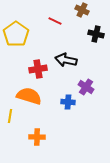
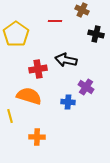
red line: rotated 24 degrees counterclockwise
yellow line: rotated 24 degrees counterclockwise
